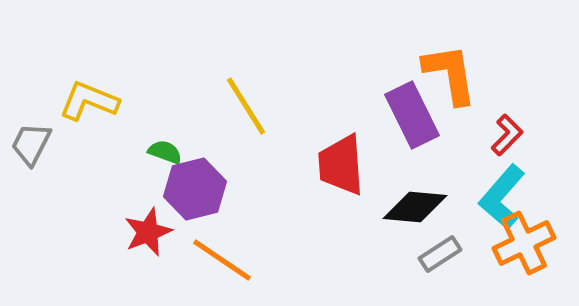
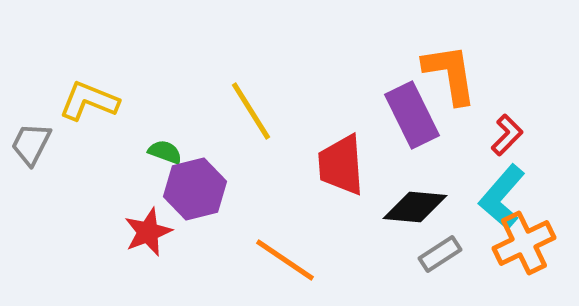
yellow line: moved 5 px right, 5 px down
orange line: moved 63 px right
